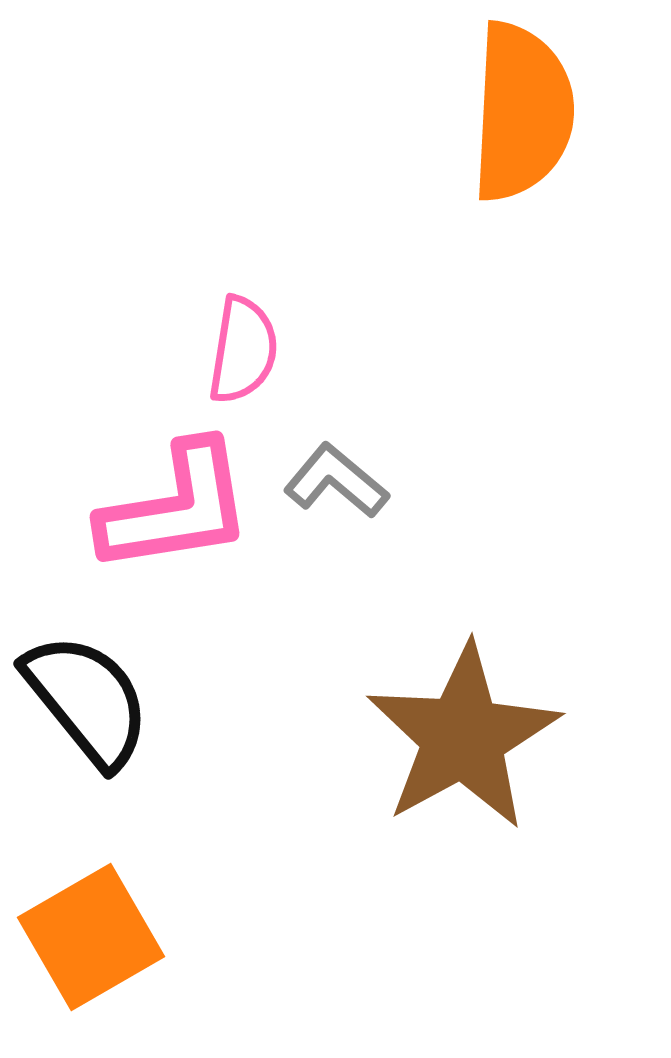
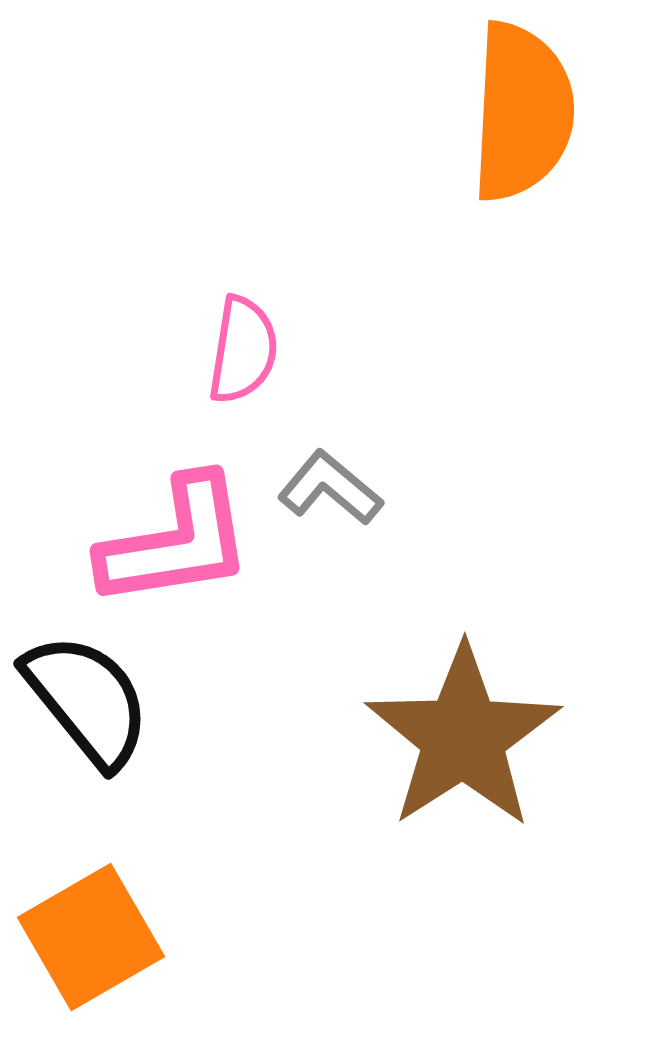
gray L-shape: moved 6 px left, 7 px down
pink L-shape: moved 34 px down
brown star: rotated 4 degrees counterclockwise
